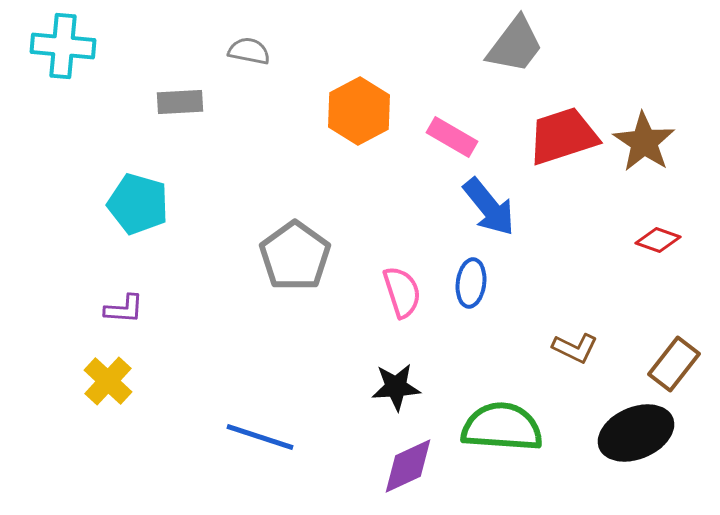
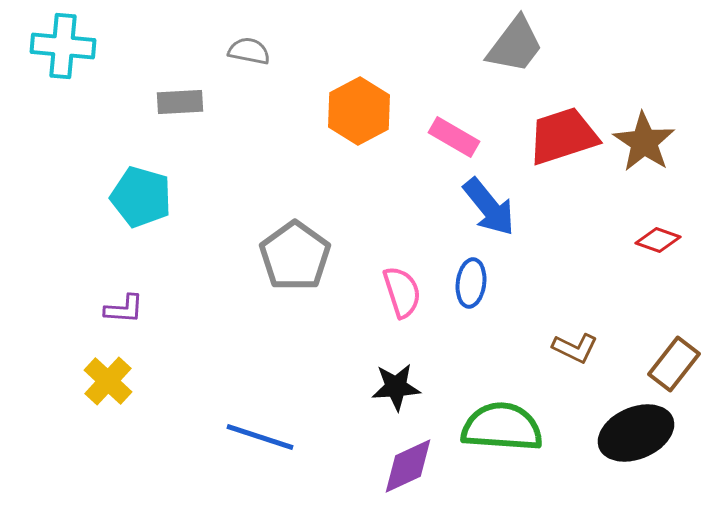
pink rectangle: moved 2 px right
cyan pentagon: moved 3 px right, 7 px up
